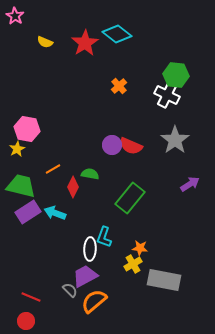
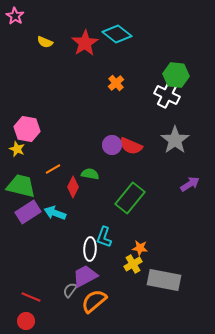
orange cross: moved 3 px left, 3 px up
yellow star: rotated 21 degrees counterclockwise
gray semicircle: rotated 98 degrees counterclockwise
